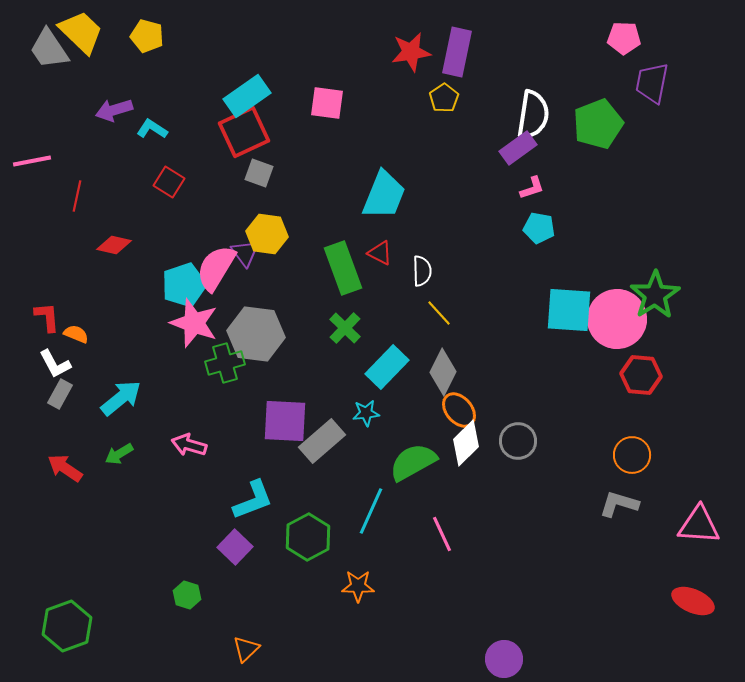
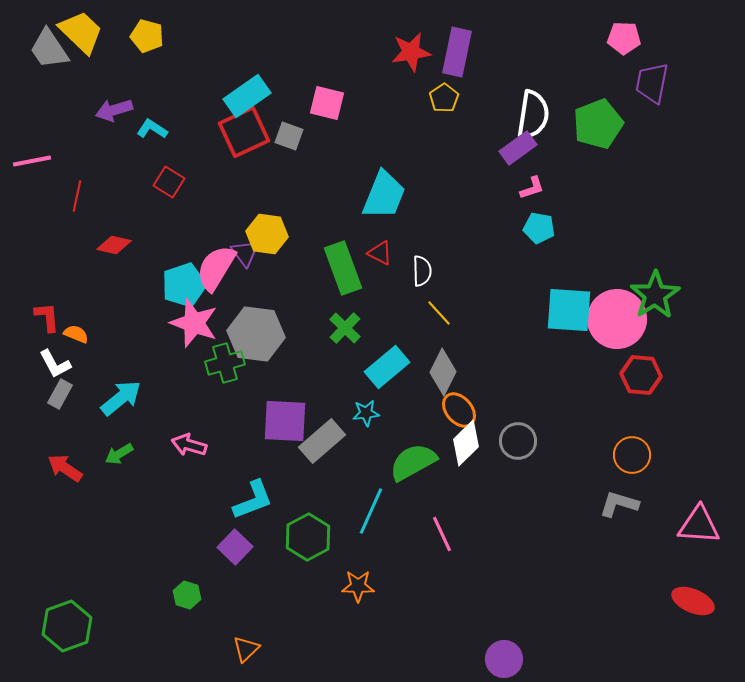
pink square at (327, 103): rotated 6 degrees clockwise
gray square at (259, 173): moved 30 px right, 37 px up
cyan rectangle at (387, 367): rotated 6 degrees clockwise
